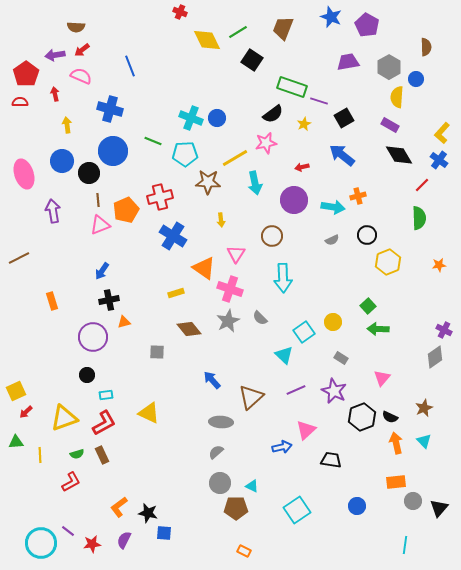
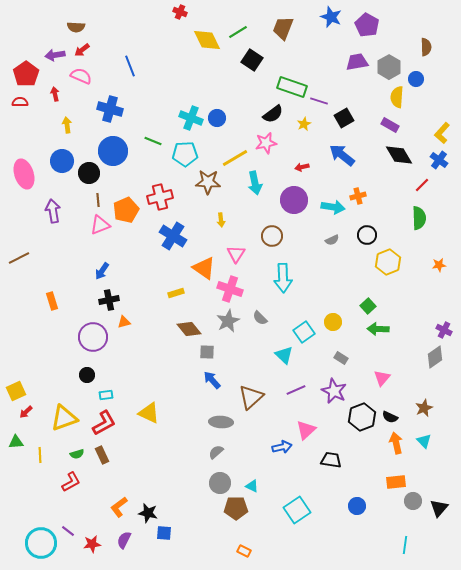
purple trapezoid at (348, 62): moved 9 px right
gray square at (157, 352): moved 50 px right
